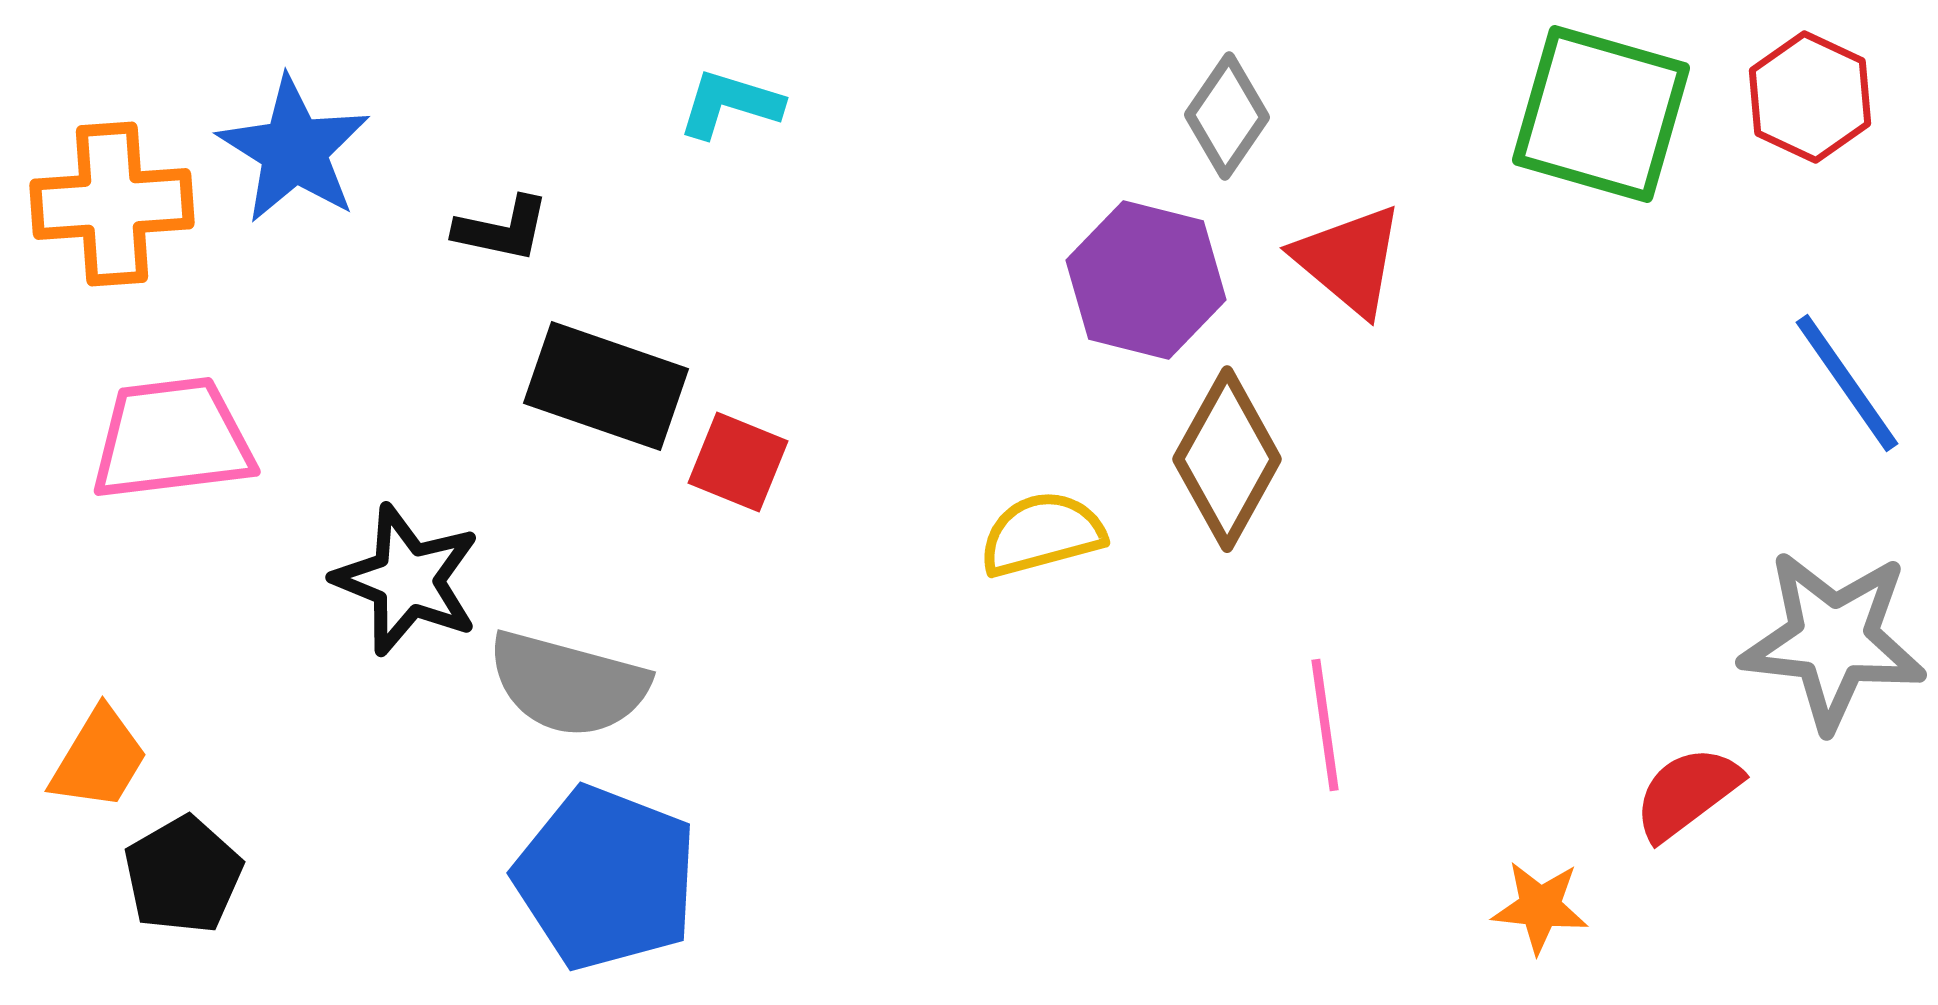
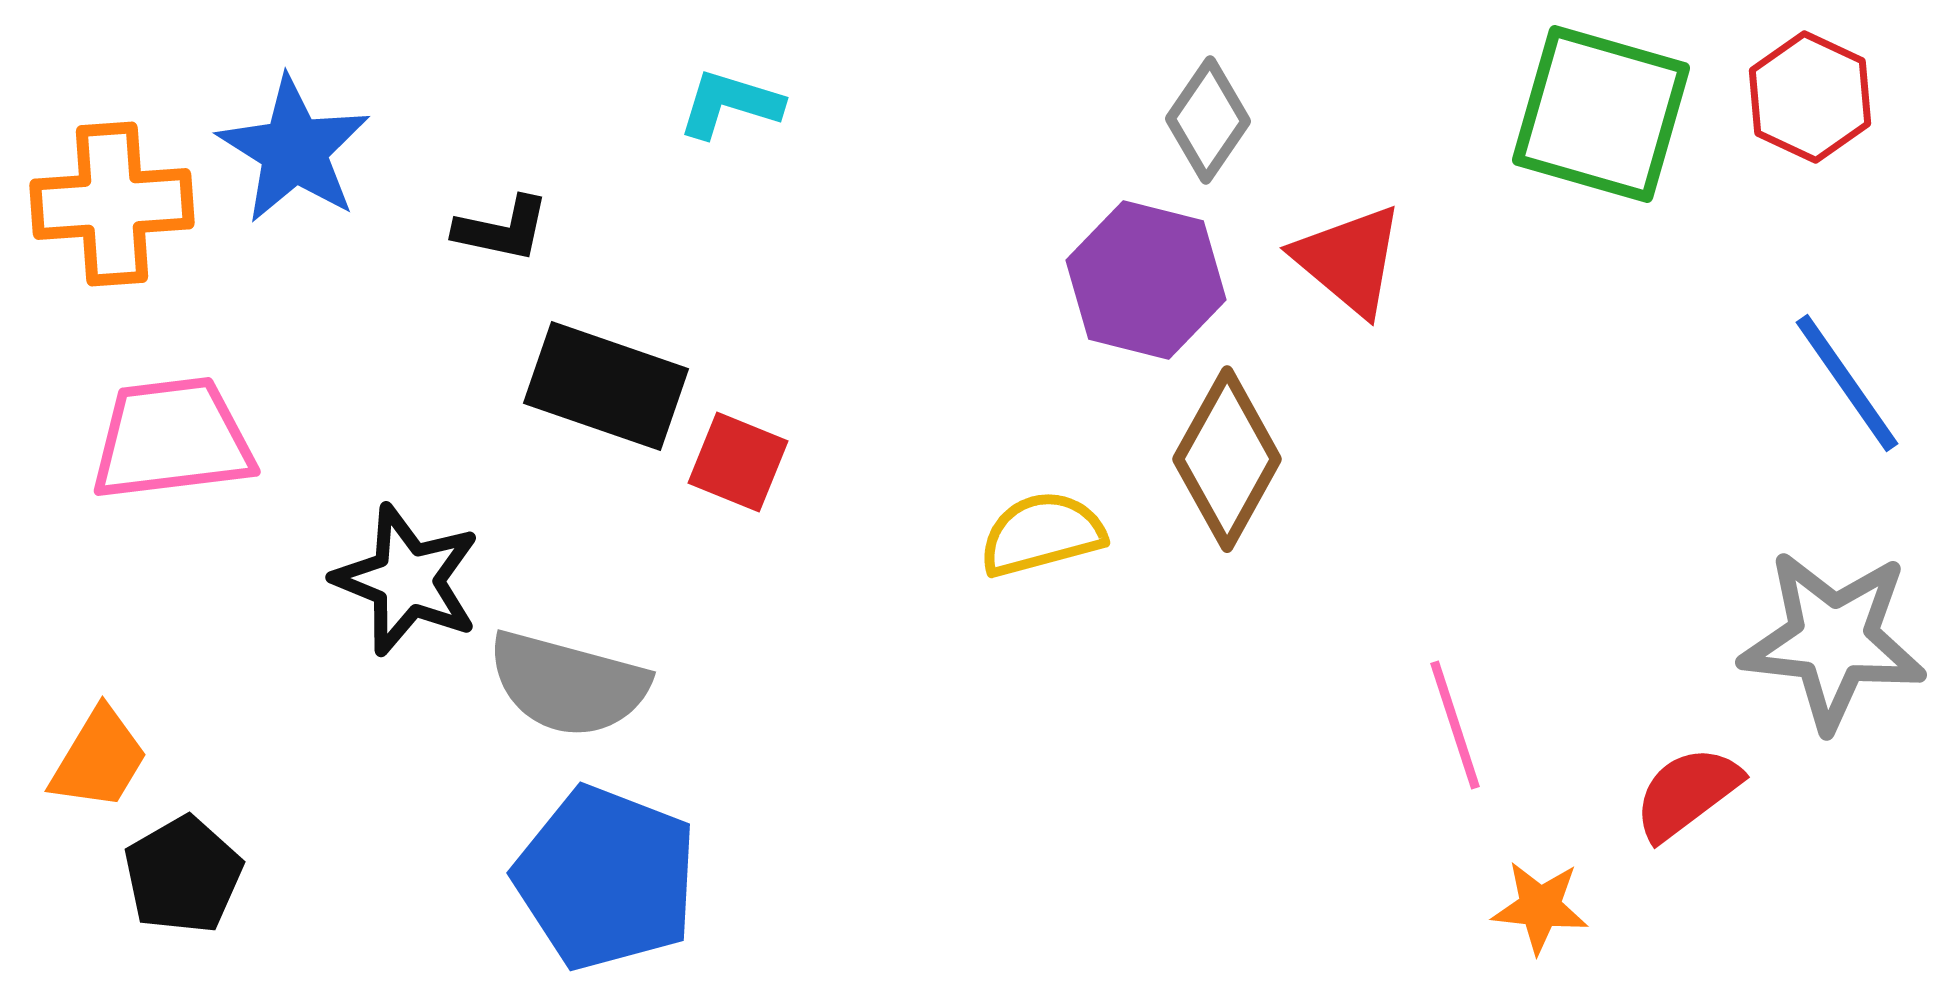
gray diamond: moved 19 px left, 4 px down
pink line: moved 130 px right; rotated 10 degrees counterclockwise
